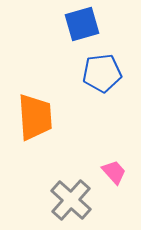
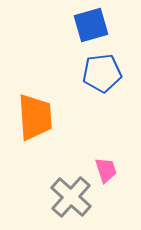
blue square: moved 9 px right, 1 px down
pink trapezoid: moved 8 px left, 2 px up; rotated 24 degrees clockwise
gray cross: moved 3 px up
